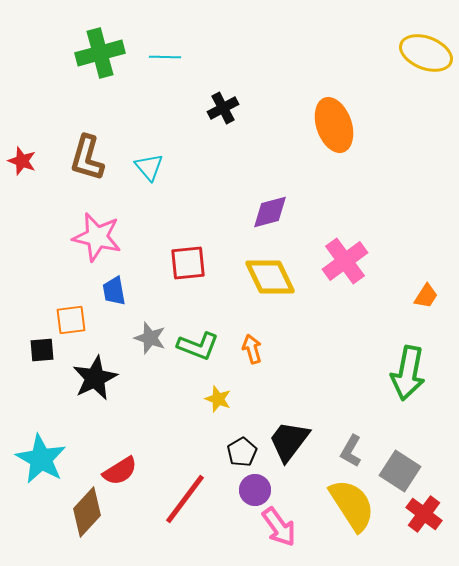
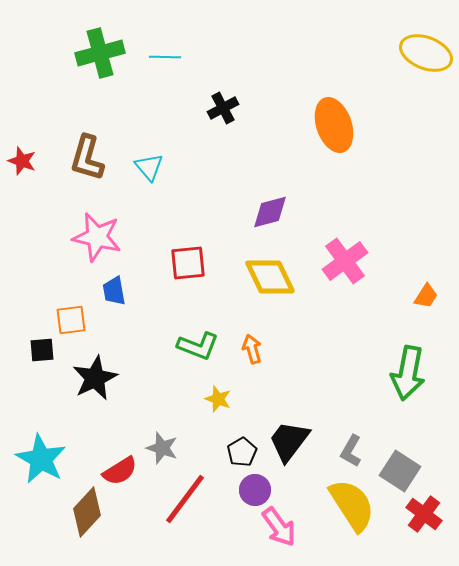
gray star: moved 12 px right, 110 px down
